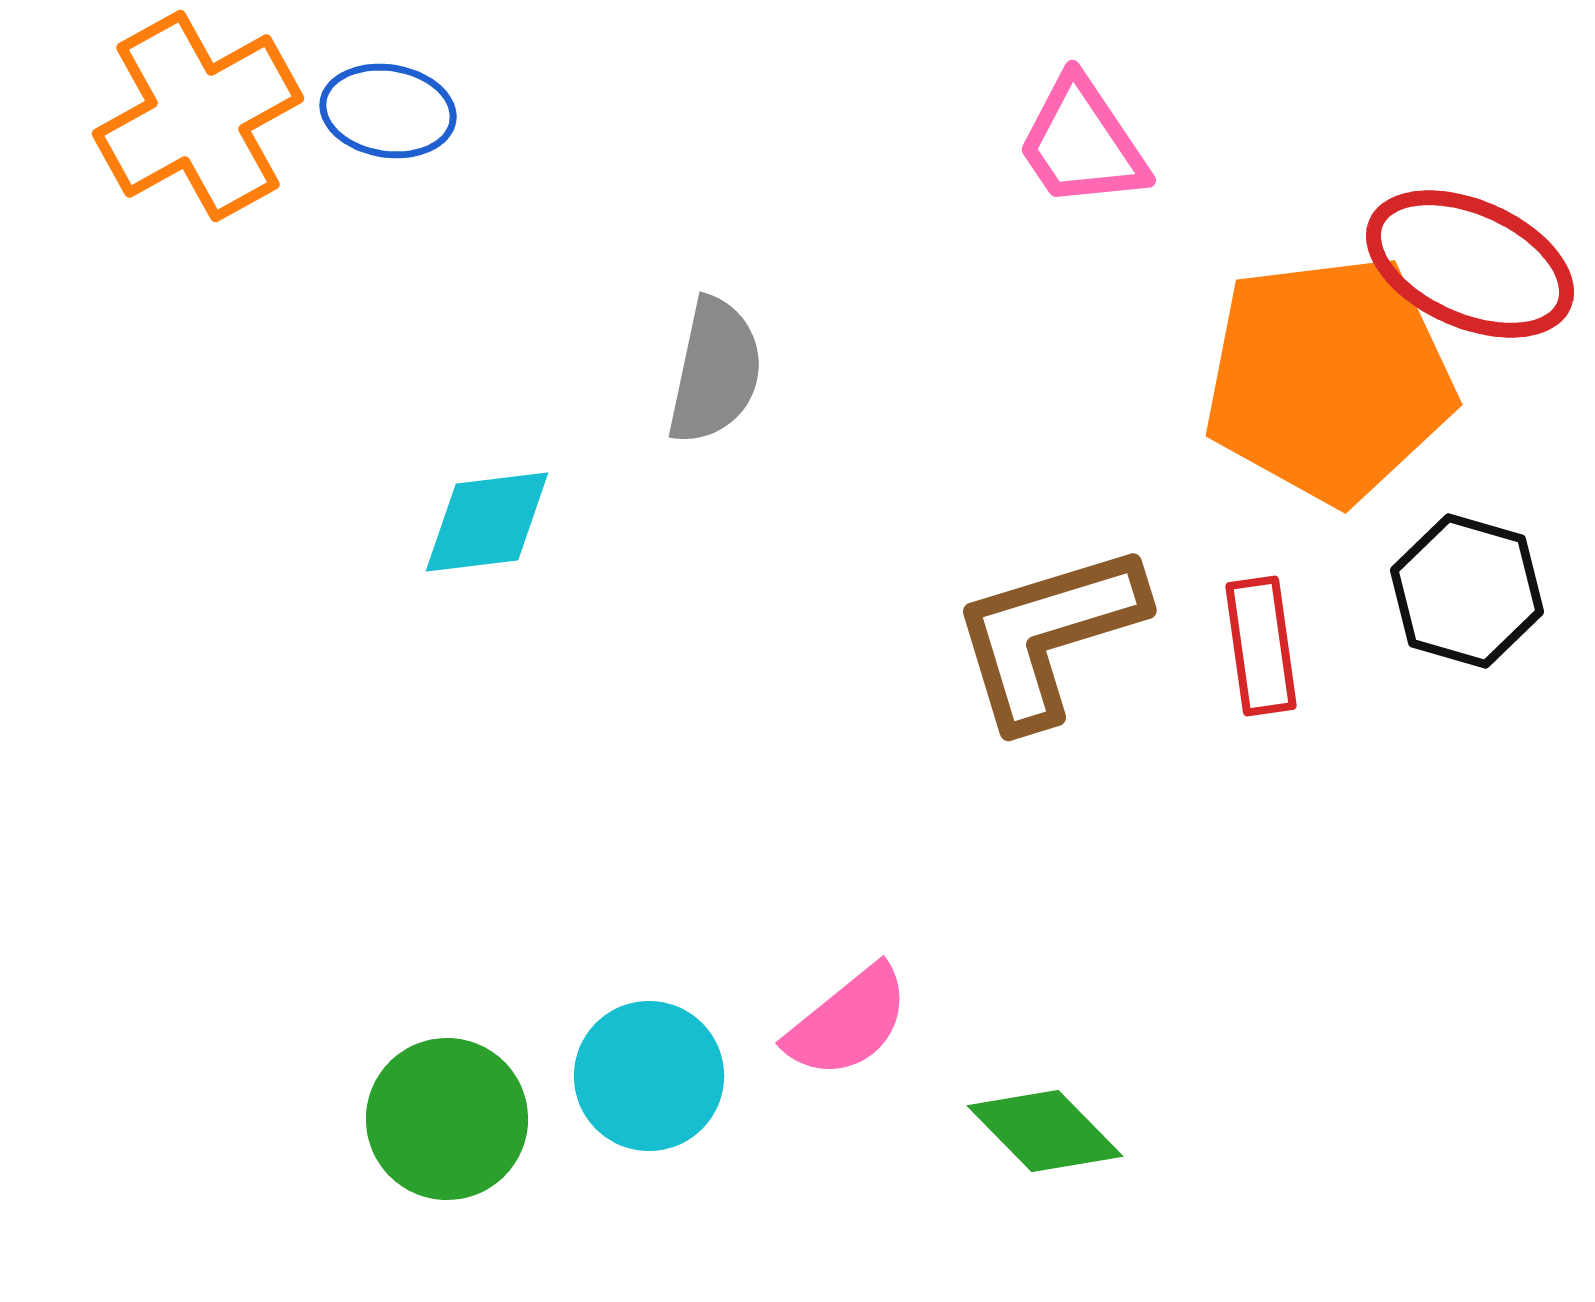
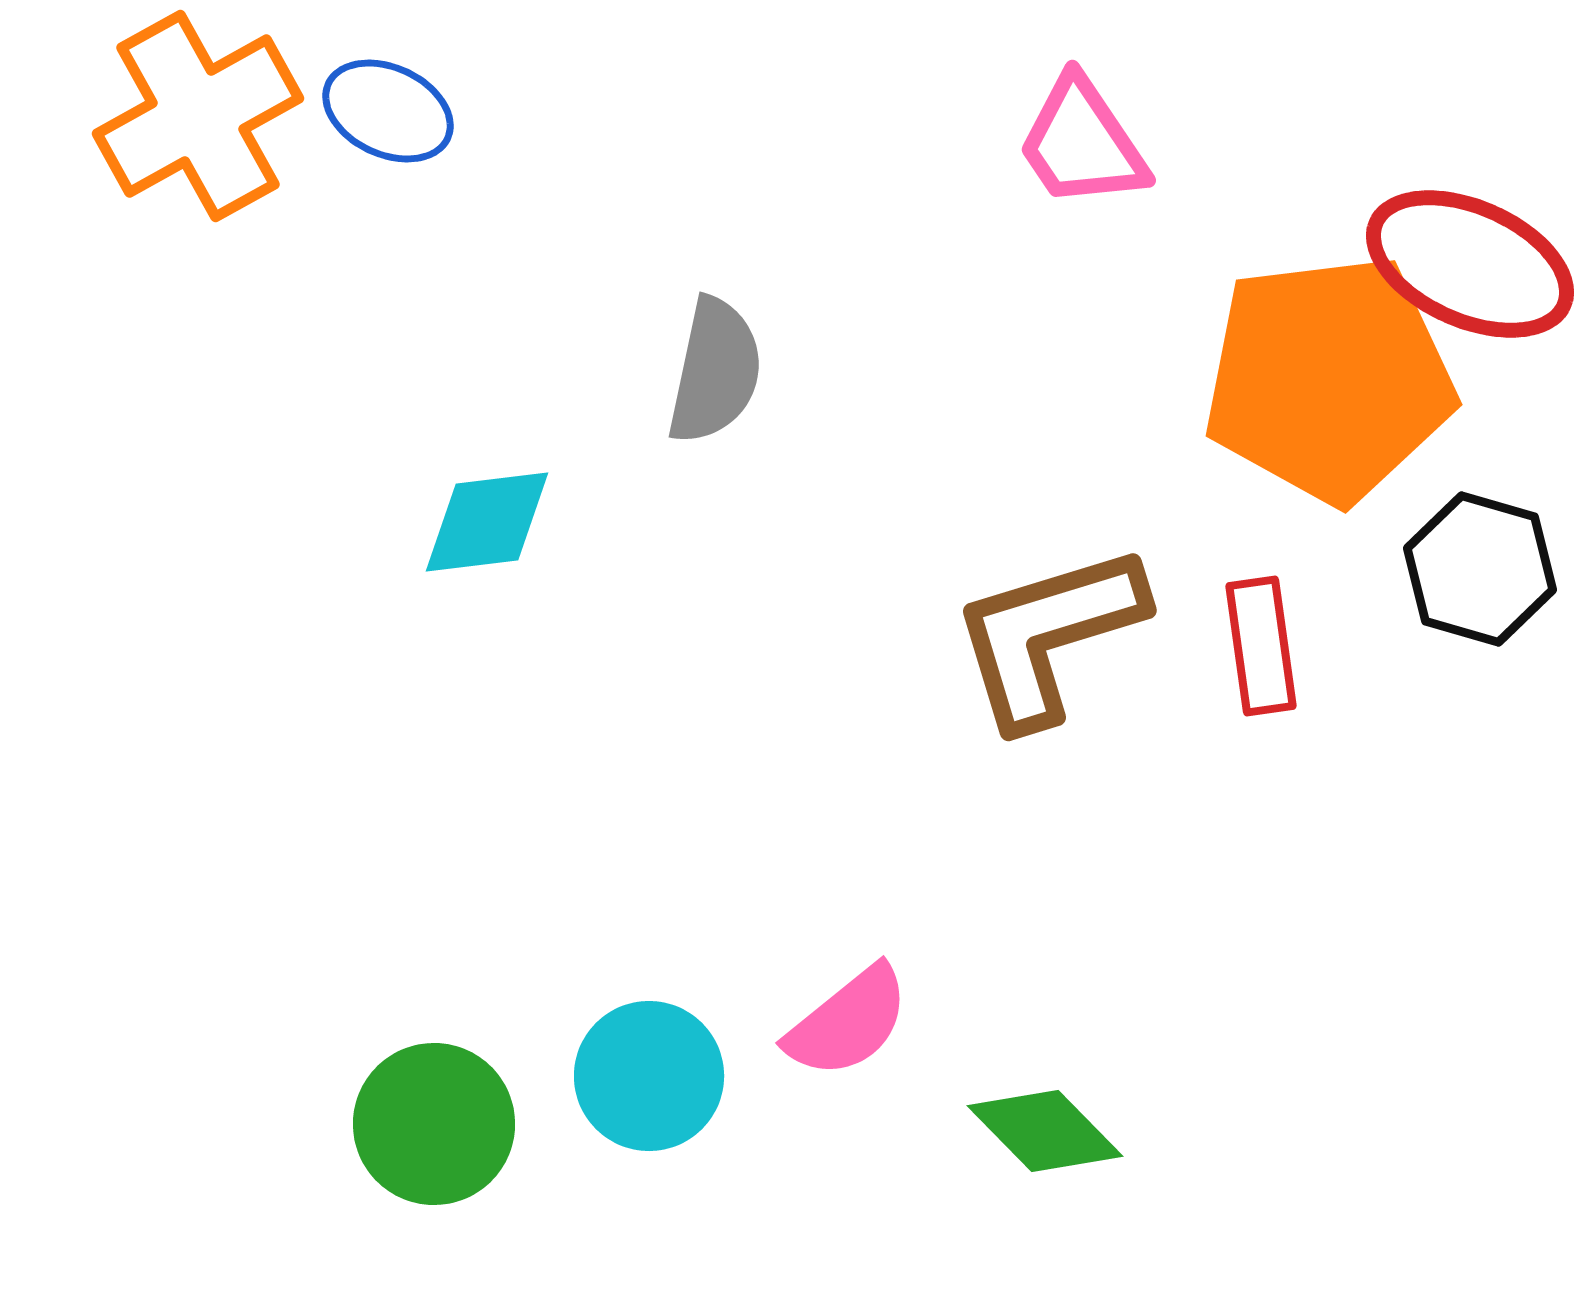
blue ellipse: rotated 16 degrees clockwise
black hexagon: moved 13 px right, 22 px up
green circle: moved 13 px left, 5 px down
